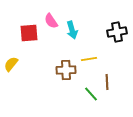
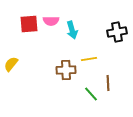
pink semicircle: rotated 56 degrees counterclockwise
red square: moved 9 px up
brown line: moved 1 px right, 1 px down
